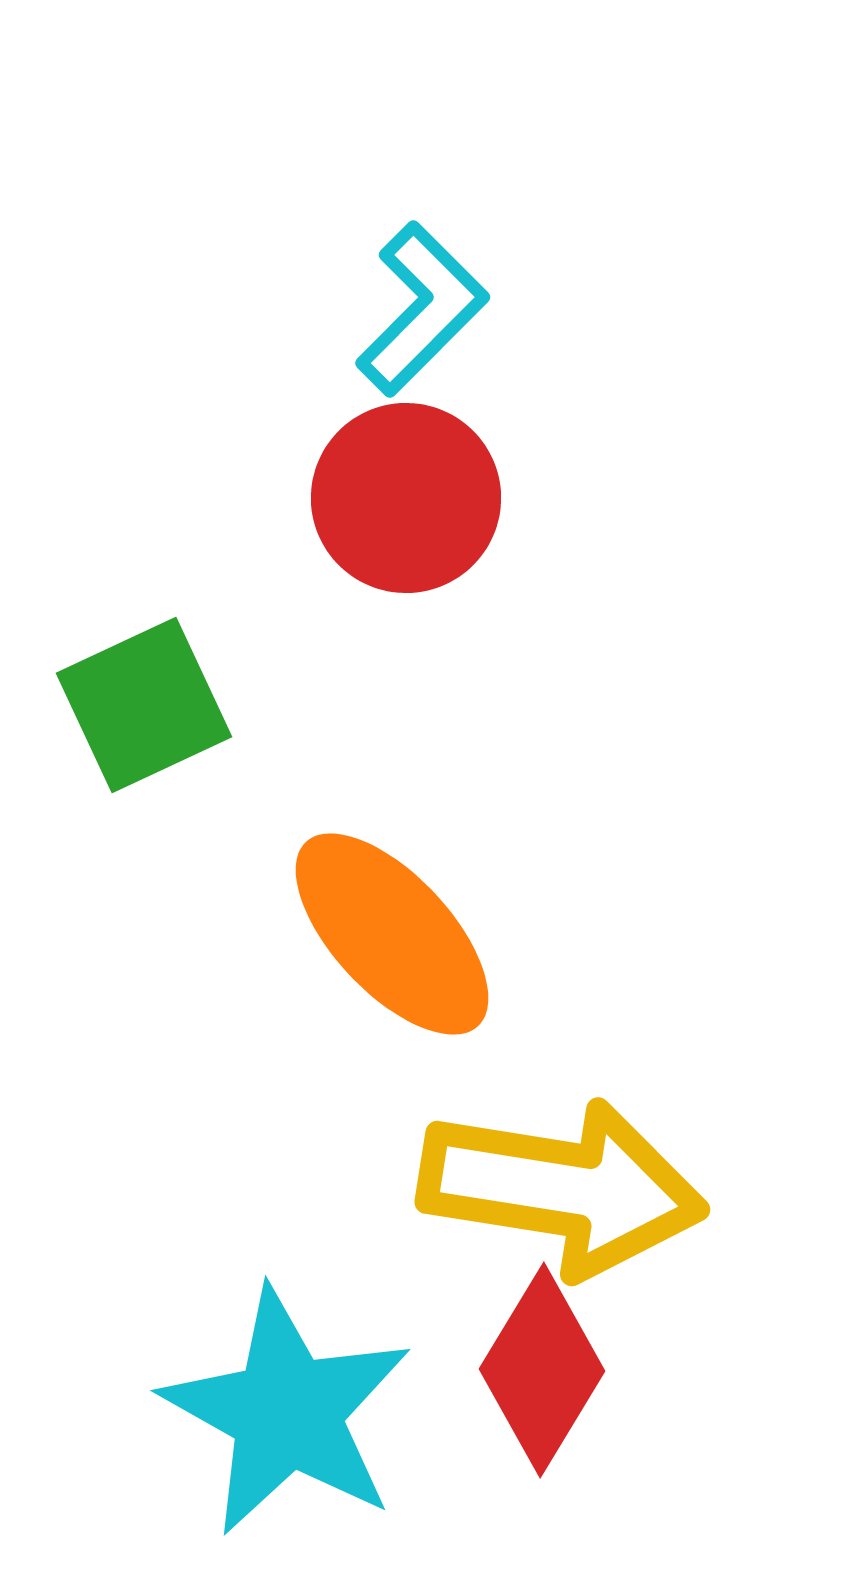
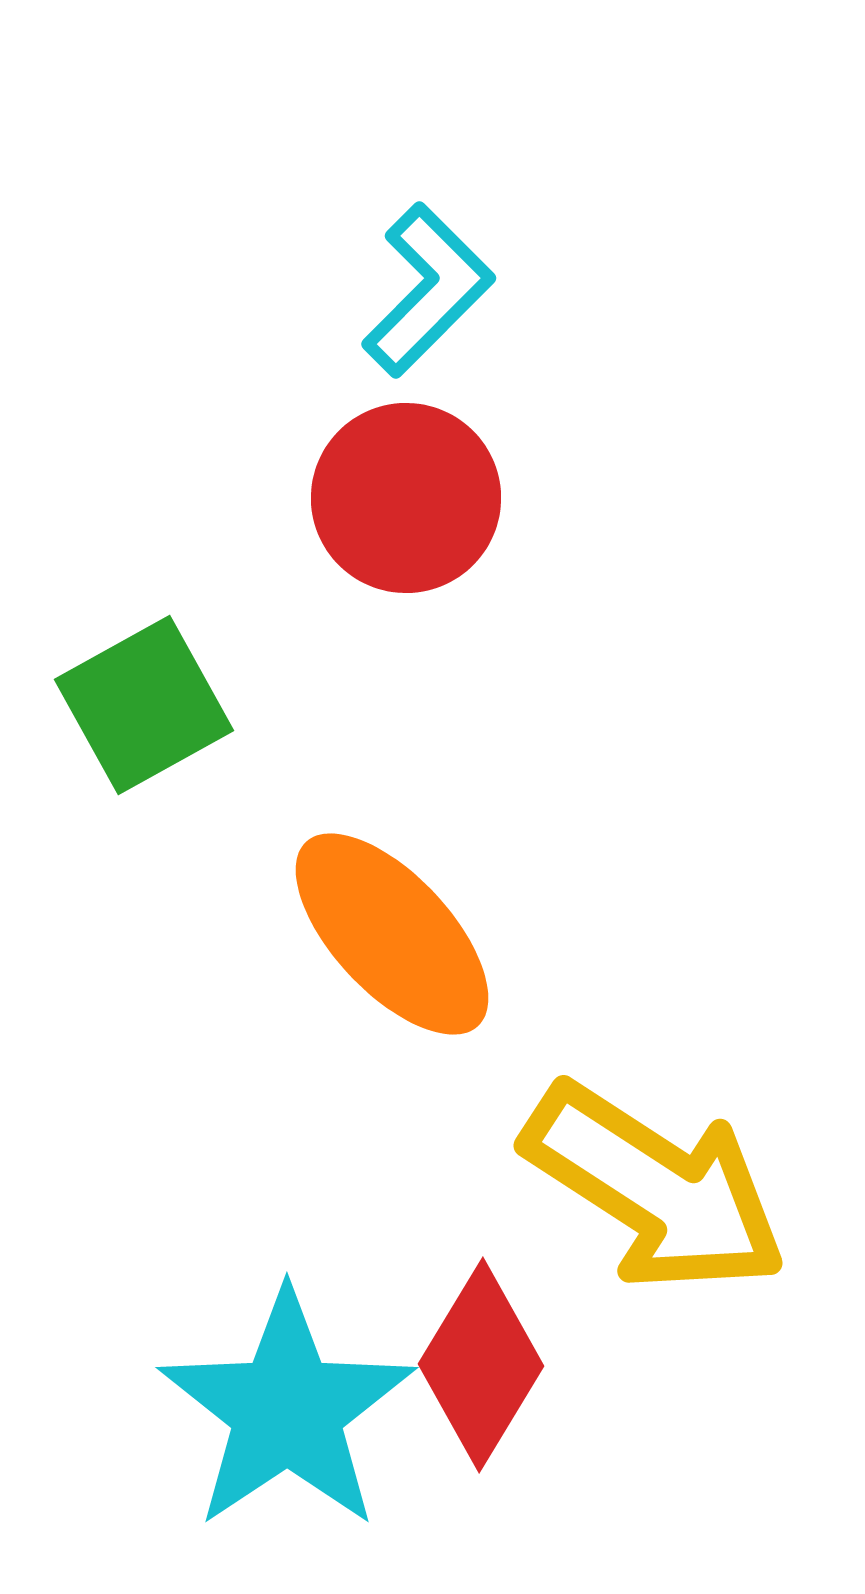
cyan L-shape: moved 6 px right, 19 px up
green square: rotated 4 degrees counterclockwise
yellow arrow: moved 93 px right; rotated 24 degrees clockwise
red diamond: moved 61 px left, 5 px up
cyan star: moved 2 px up; rotated 9 degrees clockwise
